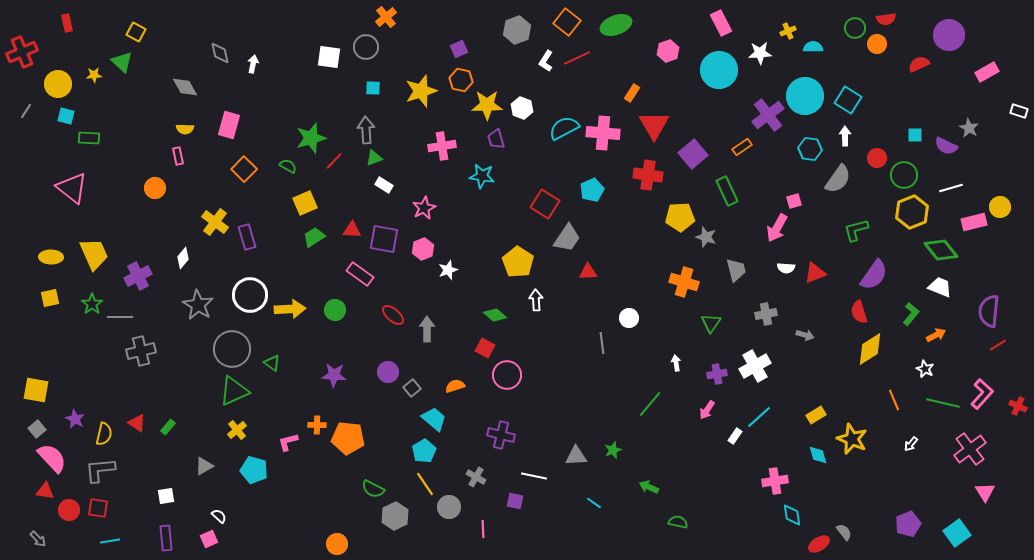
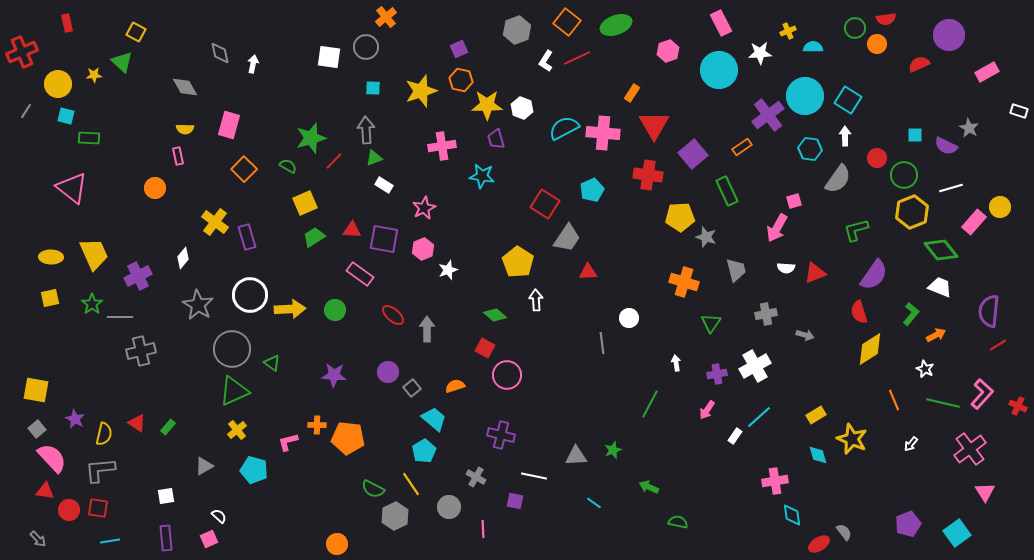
pink rectangle at (974, 222): rotated 35 degrees counterclockwise
green line at (650, 404): rotated 12 degrees counterclockwise
yellow line at (425, 484): moved 14 px left
